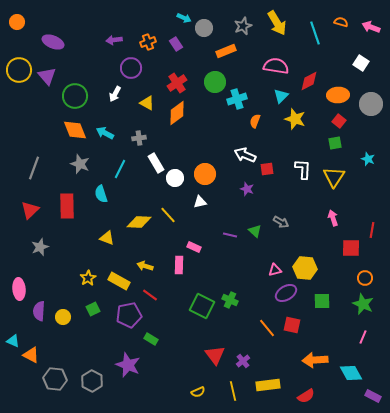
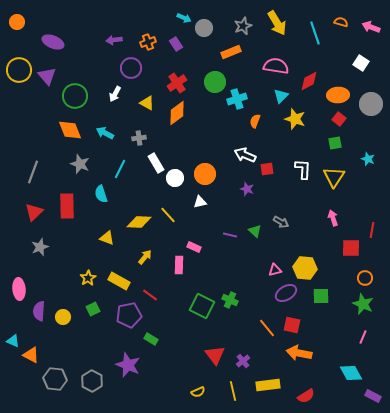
orange rectangle at (226, 51): moved 5 px right, 1 px down
red square at (339, 121): moved 2 px up
orange diamond at (75, 130): moved 5 px left
gray line at (34, 168): moved 1 px left, 4 px down
red triangle at (30, 210): moved 4 px right, 2 px down
yellow arrow at (145, 266): moved 9 px up; rotated 112 degrees clockwise
green square at (322, 301): moved 1 px left, 5 px up
orange arrow at (315, 360): moved 16 px left, 7 px up; rotated 15 degrees clockwise
